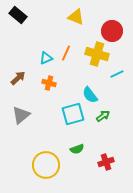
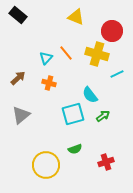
orange line: rotated 63 degrees counterclockwise
cyan triangle: rotated 24 degrees counterclockwise
green semicircle: moved 2 px left
